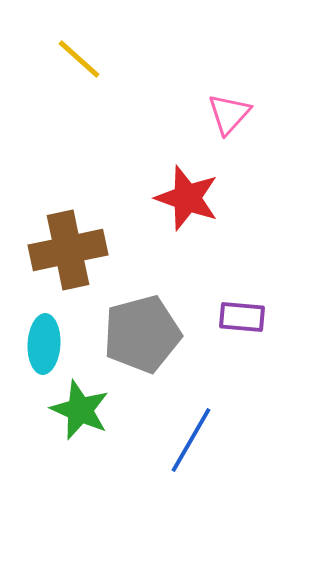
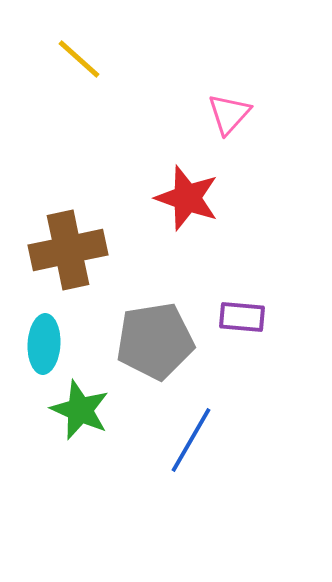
gray pentagon: moved 13 px right, 7 px down; rotated 6 degrees clockwise
